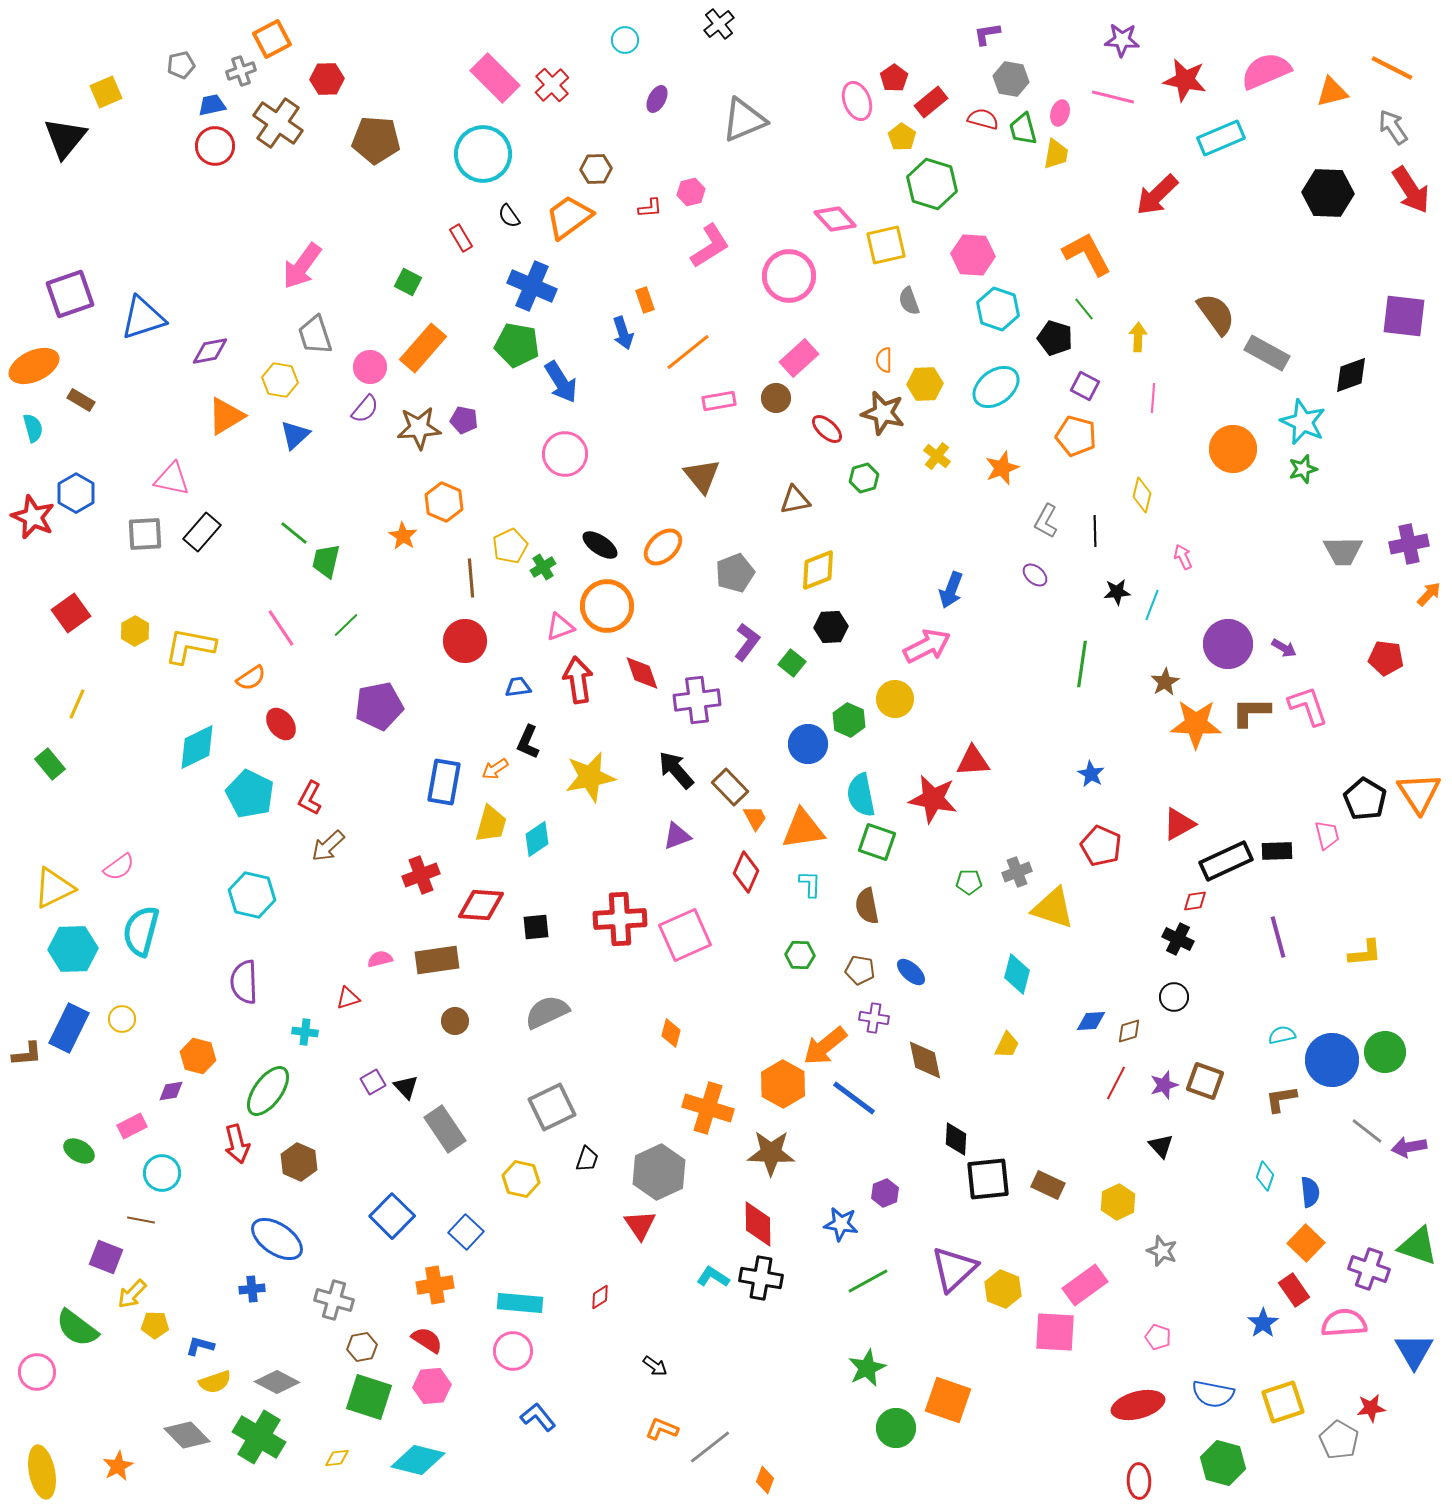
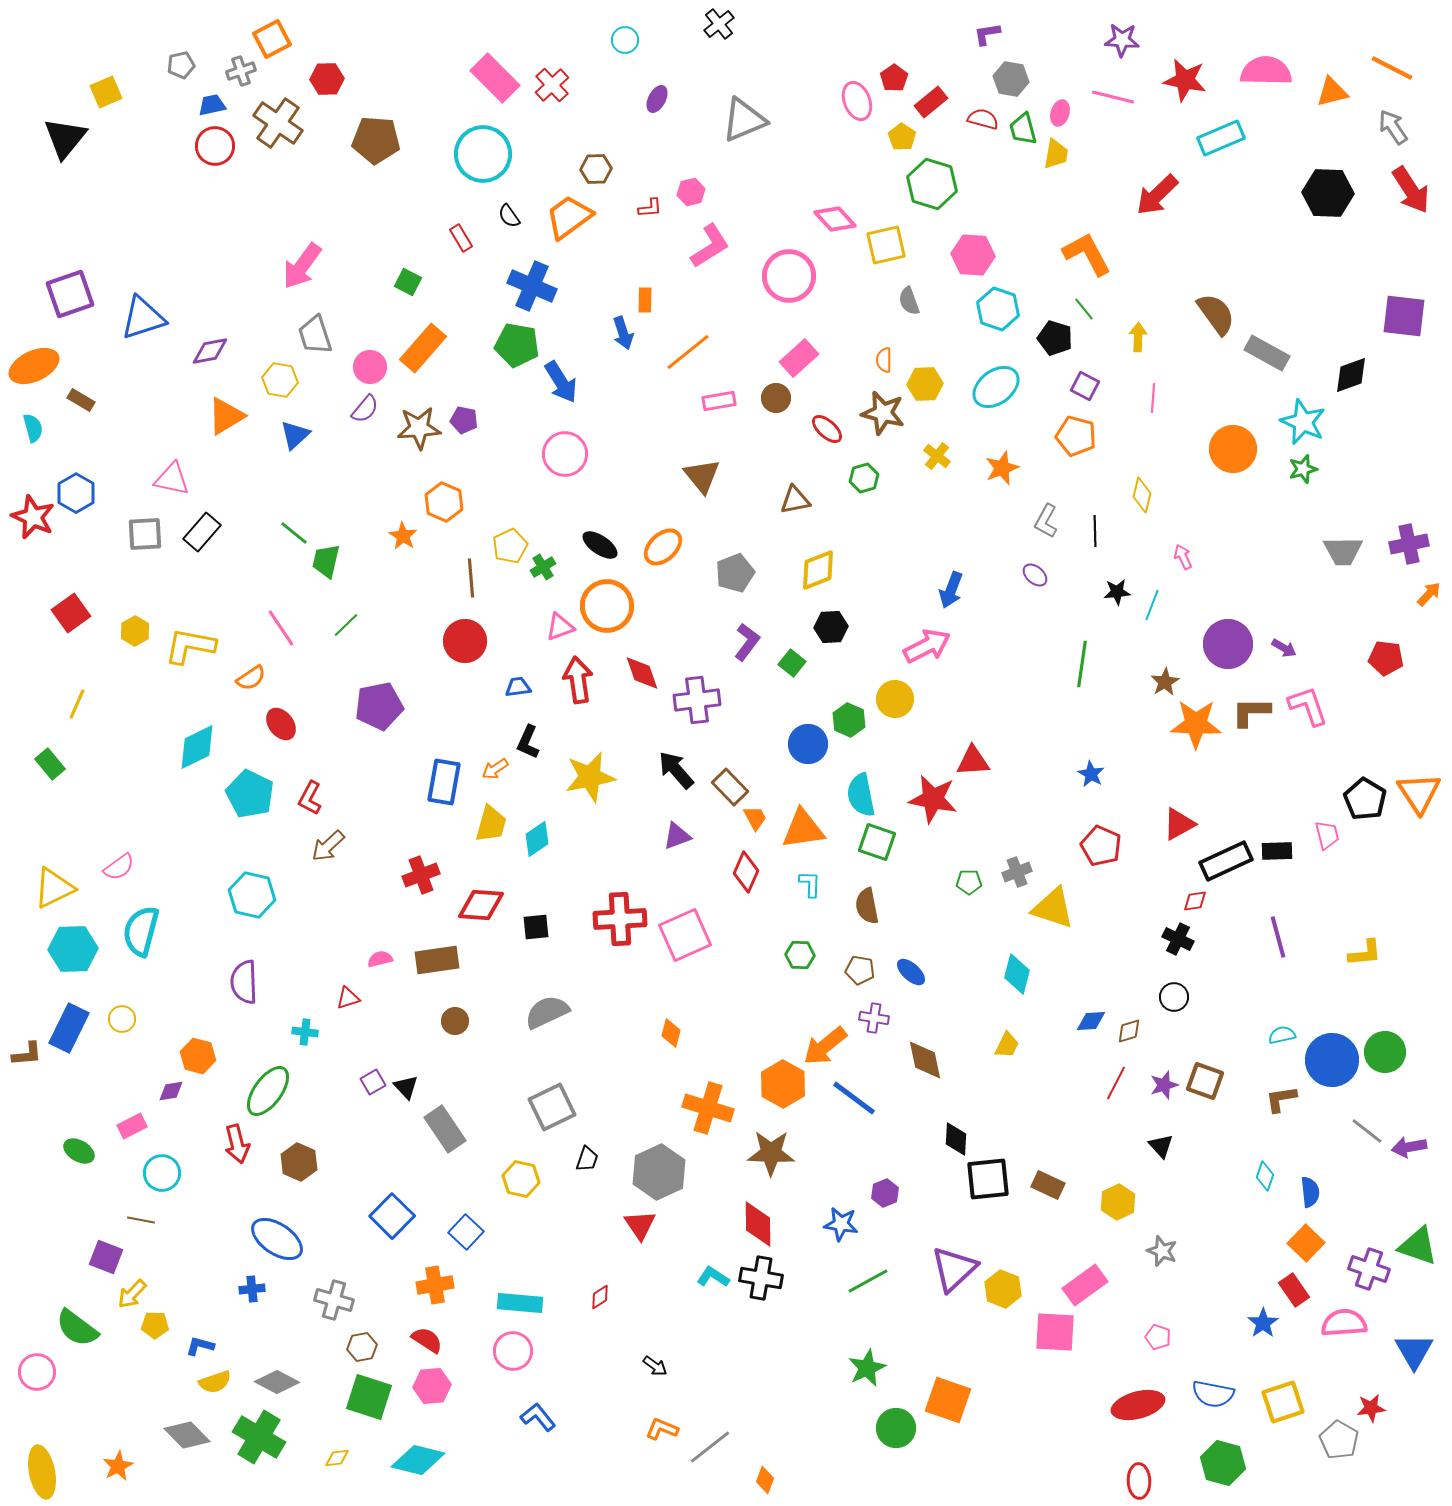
pink semicircle at (1266, 71): rotated 24 degrees clockwise
orange rectangle at (645, 300): rotated 20 degrees clockwise
